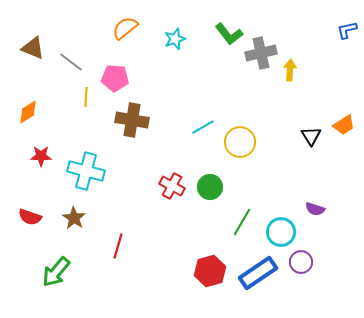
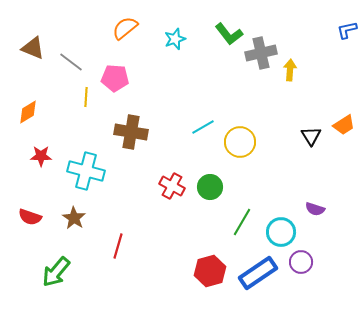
brown cross: moved 1 px left, 12 px down
